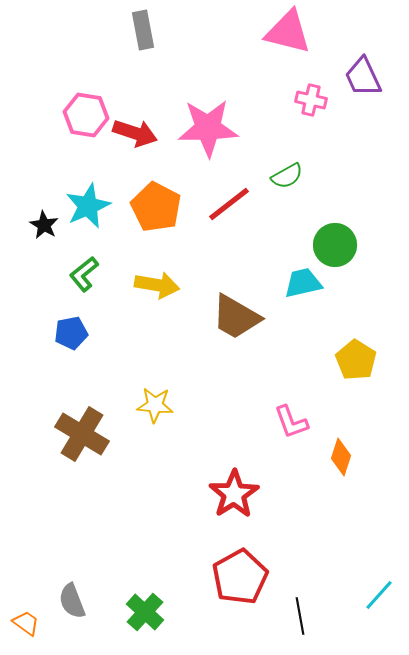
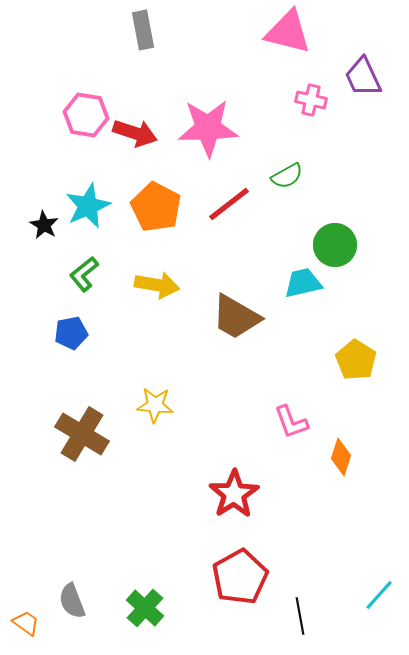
green cross: moved 4 px up
